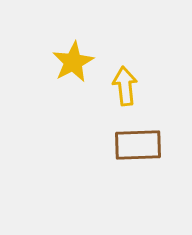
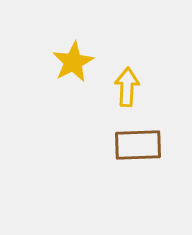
yellow arrow: moved 2 px right, 1 px down; rotated 9 degrees clockwise
